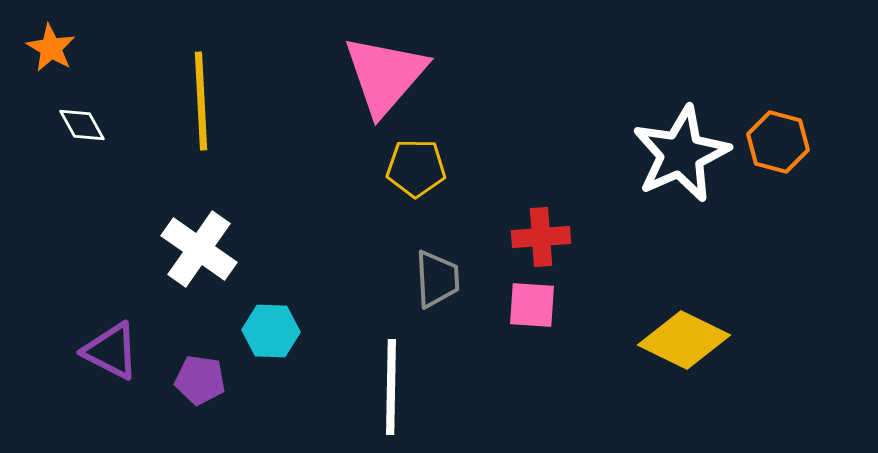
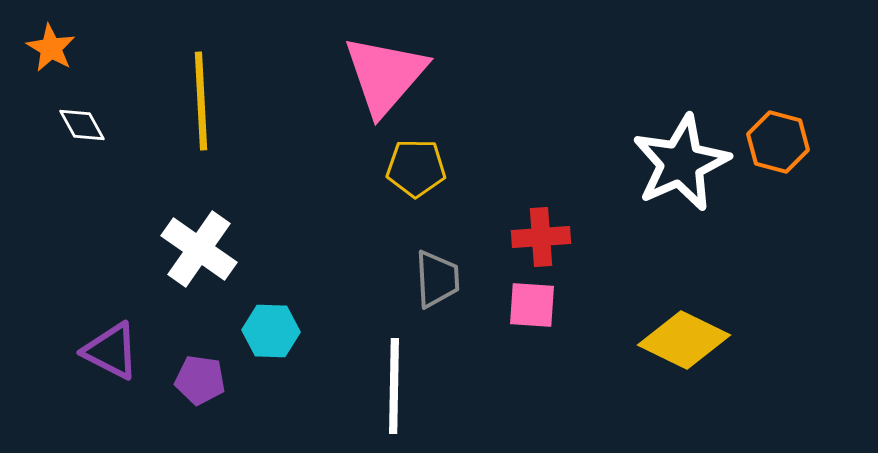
white star: moved 9 px down
white line: moved 3 px right, 1 px up
